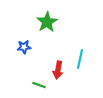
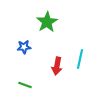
red arrow: moved 1 px left, 4 px up
green line: moved 14 px left
